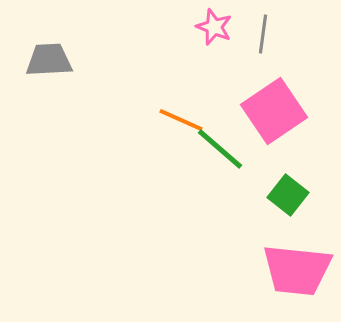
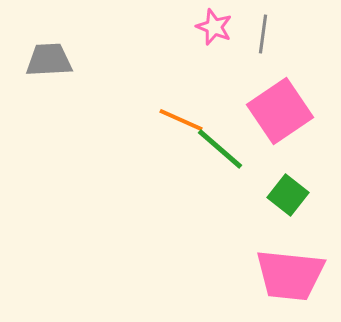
pink square: moved 6 px right
pink trapezoid: moved 7 px left, 5 px down
